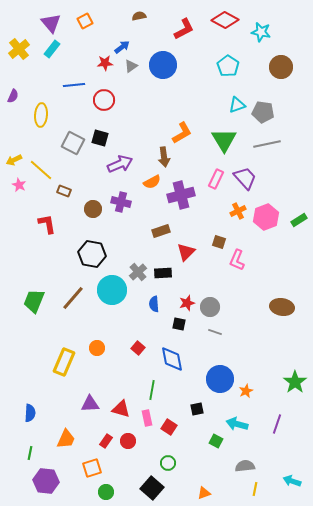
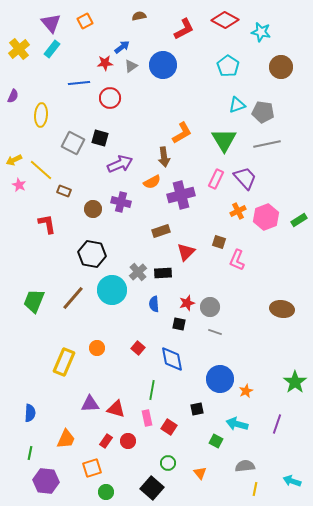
blue line at (74, 85): moved 5 px right, 2 px up
red circle at (104, 100): moved 6 px right, 2 px up
brown ellipse at (282, 307): moved 2 px down
red triangle at (121, 409): moved 5 px left
orange triangle at (204, 493): moved 4 px left, 20 px up; rotated 48 degrees counterclockwise
